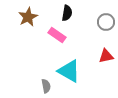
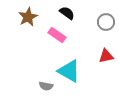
black semicircle: rotated 63 degrees counterclockwise
gray semicircle: rotated 112 degrees clockwise
